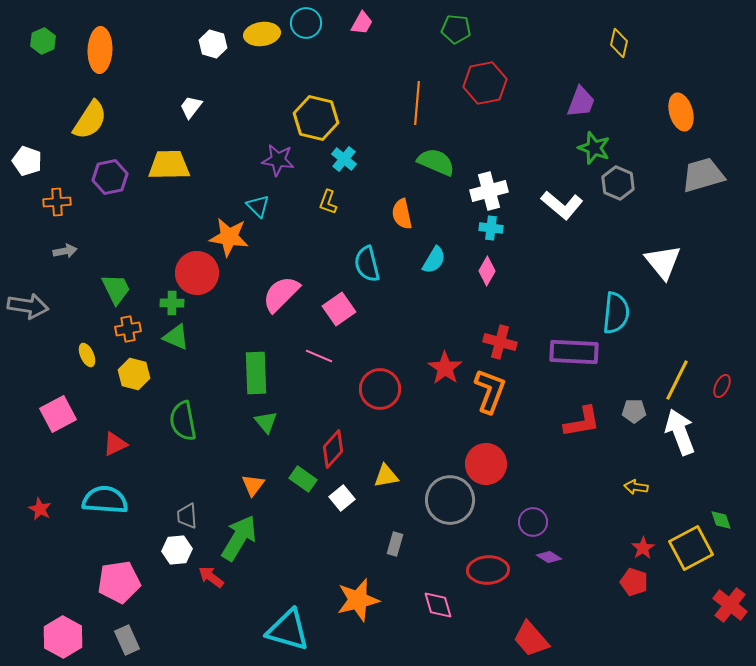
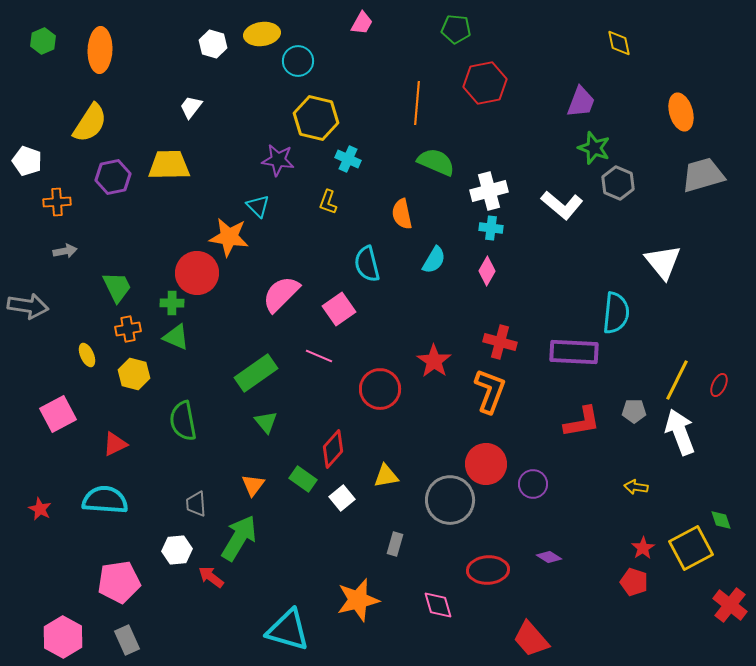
cyan circle at (306, 23): moved 8 px left, 38 px down
yellow diamond at (619, 43): rotated 24 degrees counterclockwise
yellow semicircle at (90, 120): moved 3 px down
cyan cross at (344, 159): moved 4 px right; rotated 15 degrees counterclockwise
purple hexagon at (110, 177): moved 3 px right
green trapezoid at (116, 289): moved 1 px right, 2 px up
red star at (445, 368): moved 11 px left, 7 px up
green rectangle at (256, 373): rotated 57 degrees clockwise
red ellipse at (722, 386): moved 3 px left, 1 px up
gray trapezoid at (187, 516): moved 9 px right, 12 px up
purple circle at (533, 522): moved 38 px up
